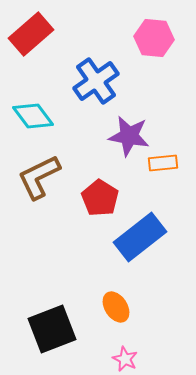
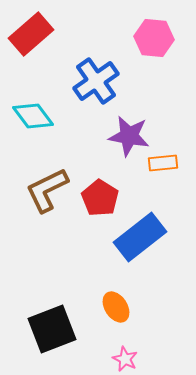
brown L-shape: moved 8 px right, 13 px down
